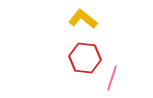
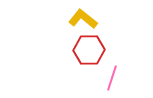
red hexagon: moved 4 px right, 8 px up; rotated 8 degrees counterclockwise
